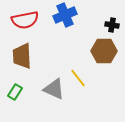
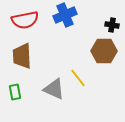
green rectangle: rotated 42 degrees counterclockwise
